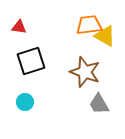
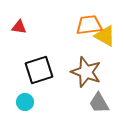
black square: moved 8 px right, 9 px down
brown star: moved 1 px right
gray trapezoid: moved 1 px up
